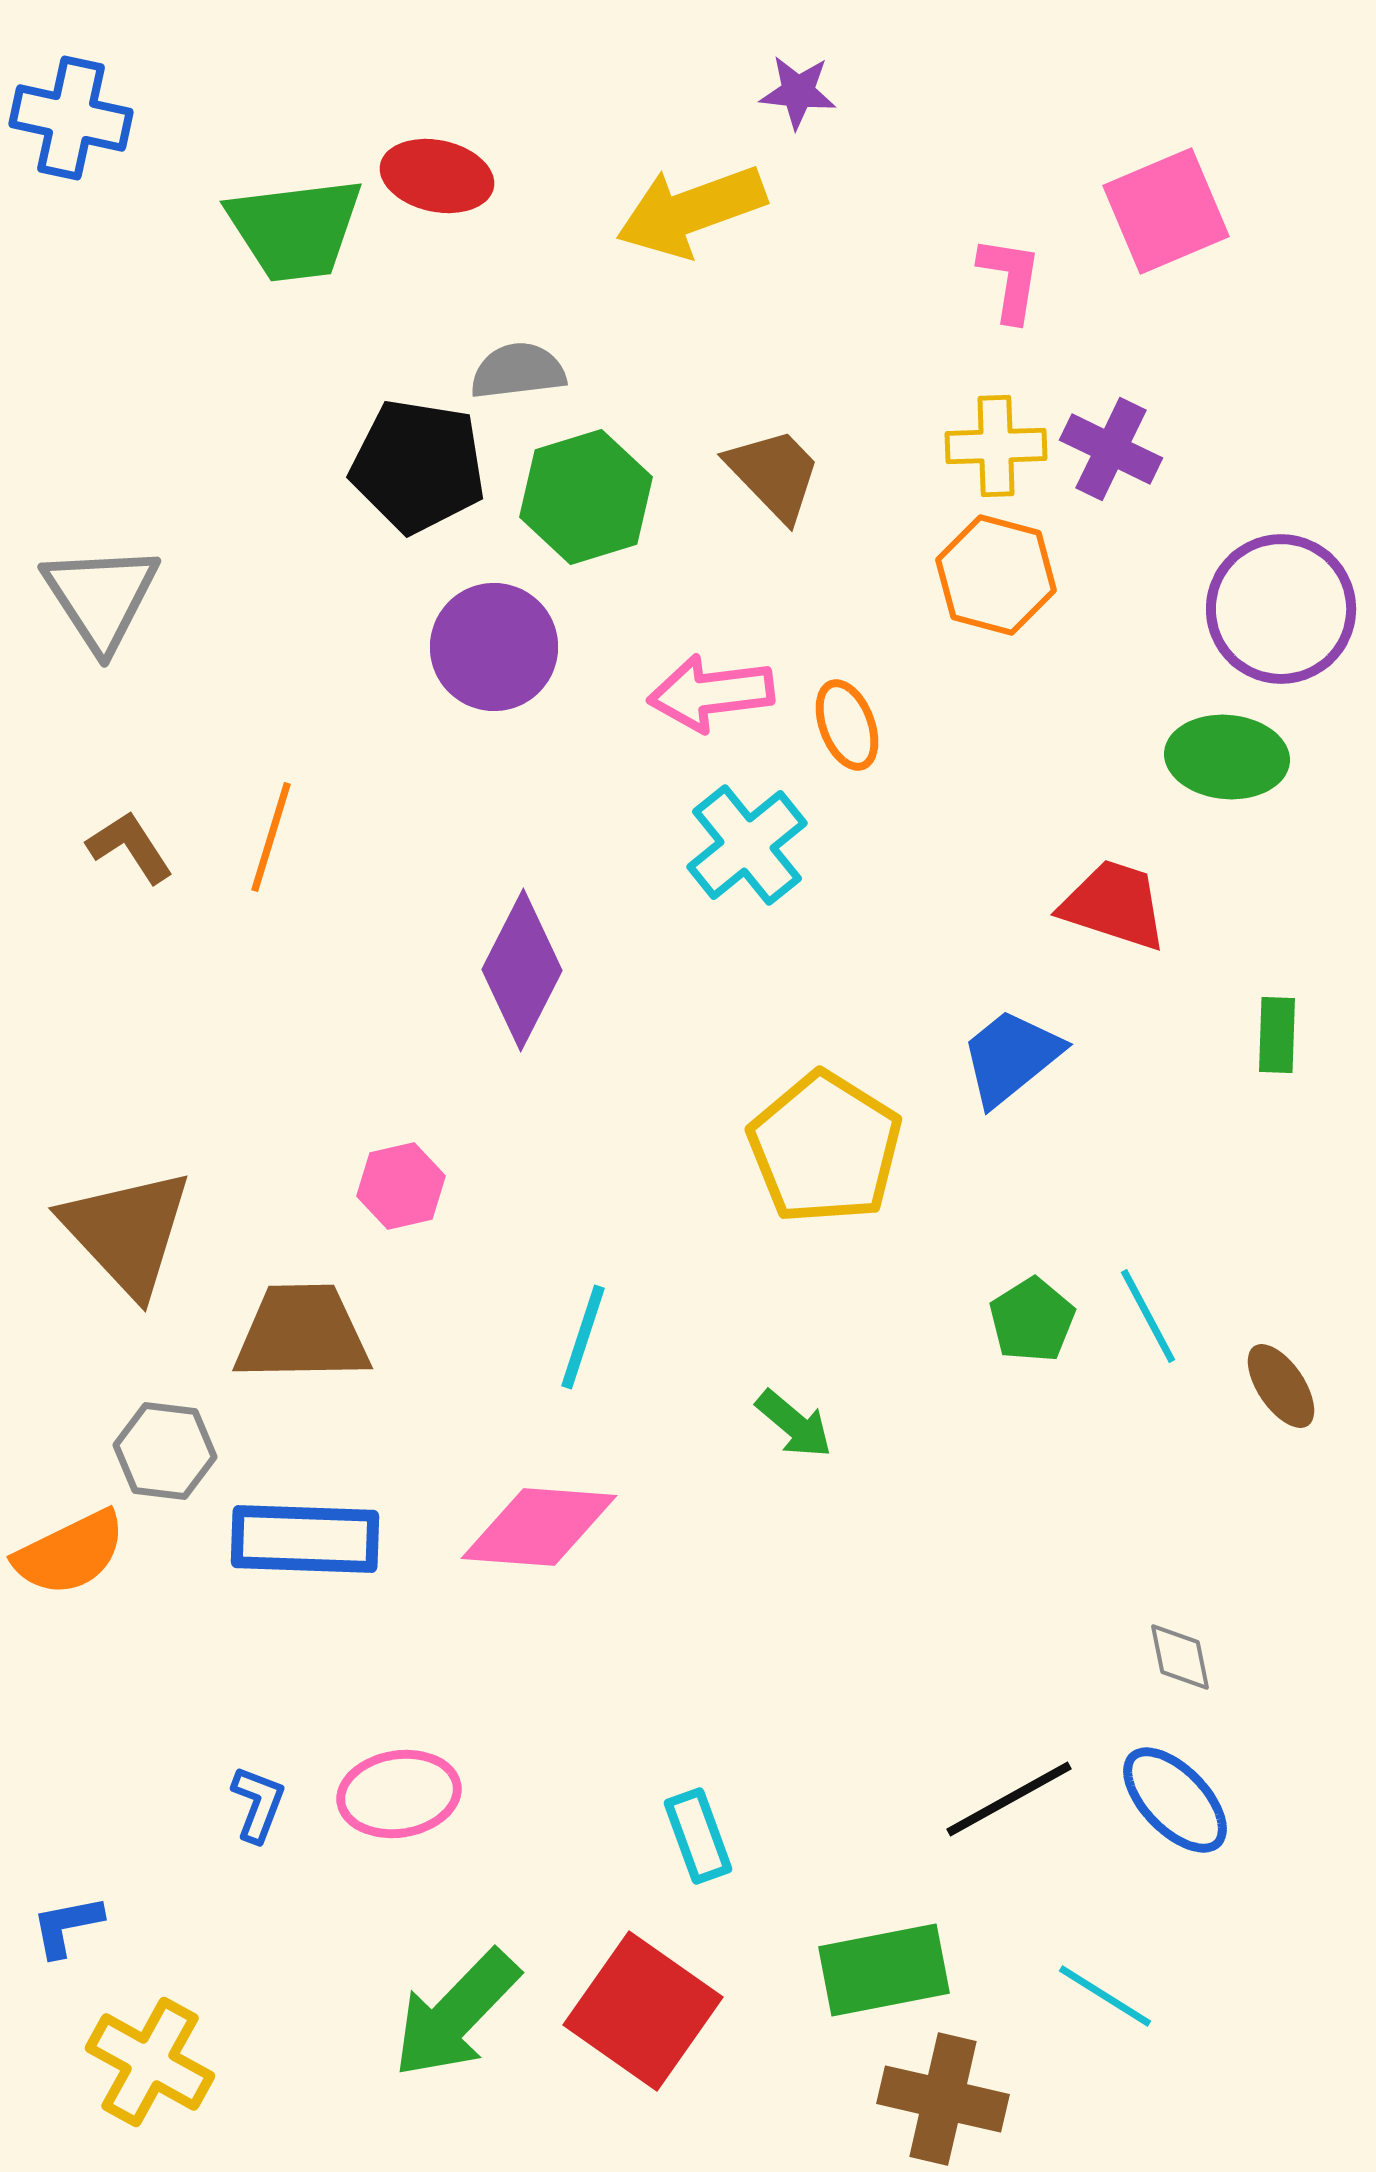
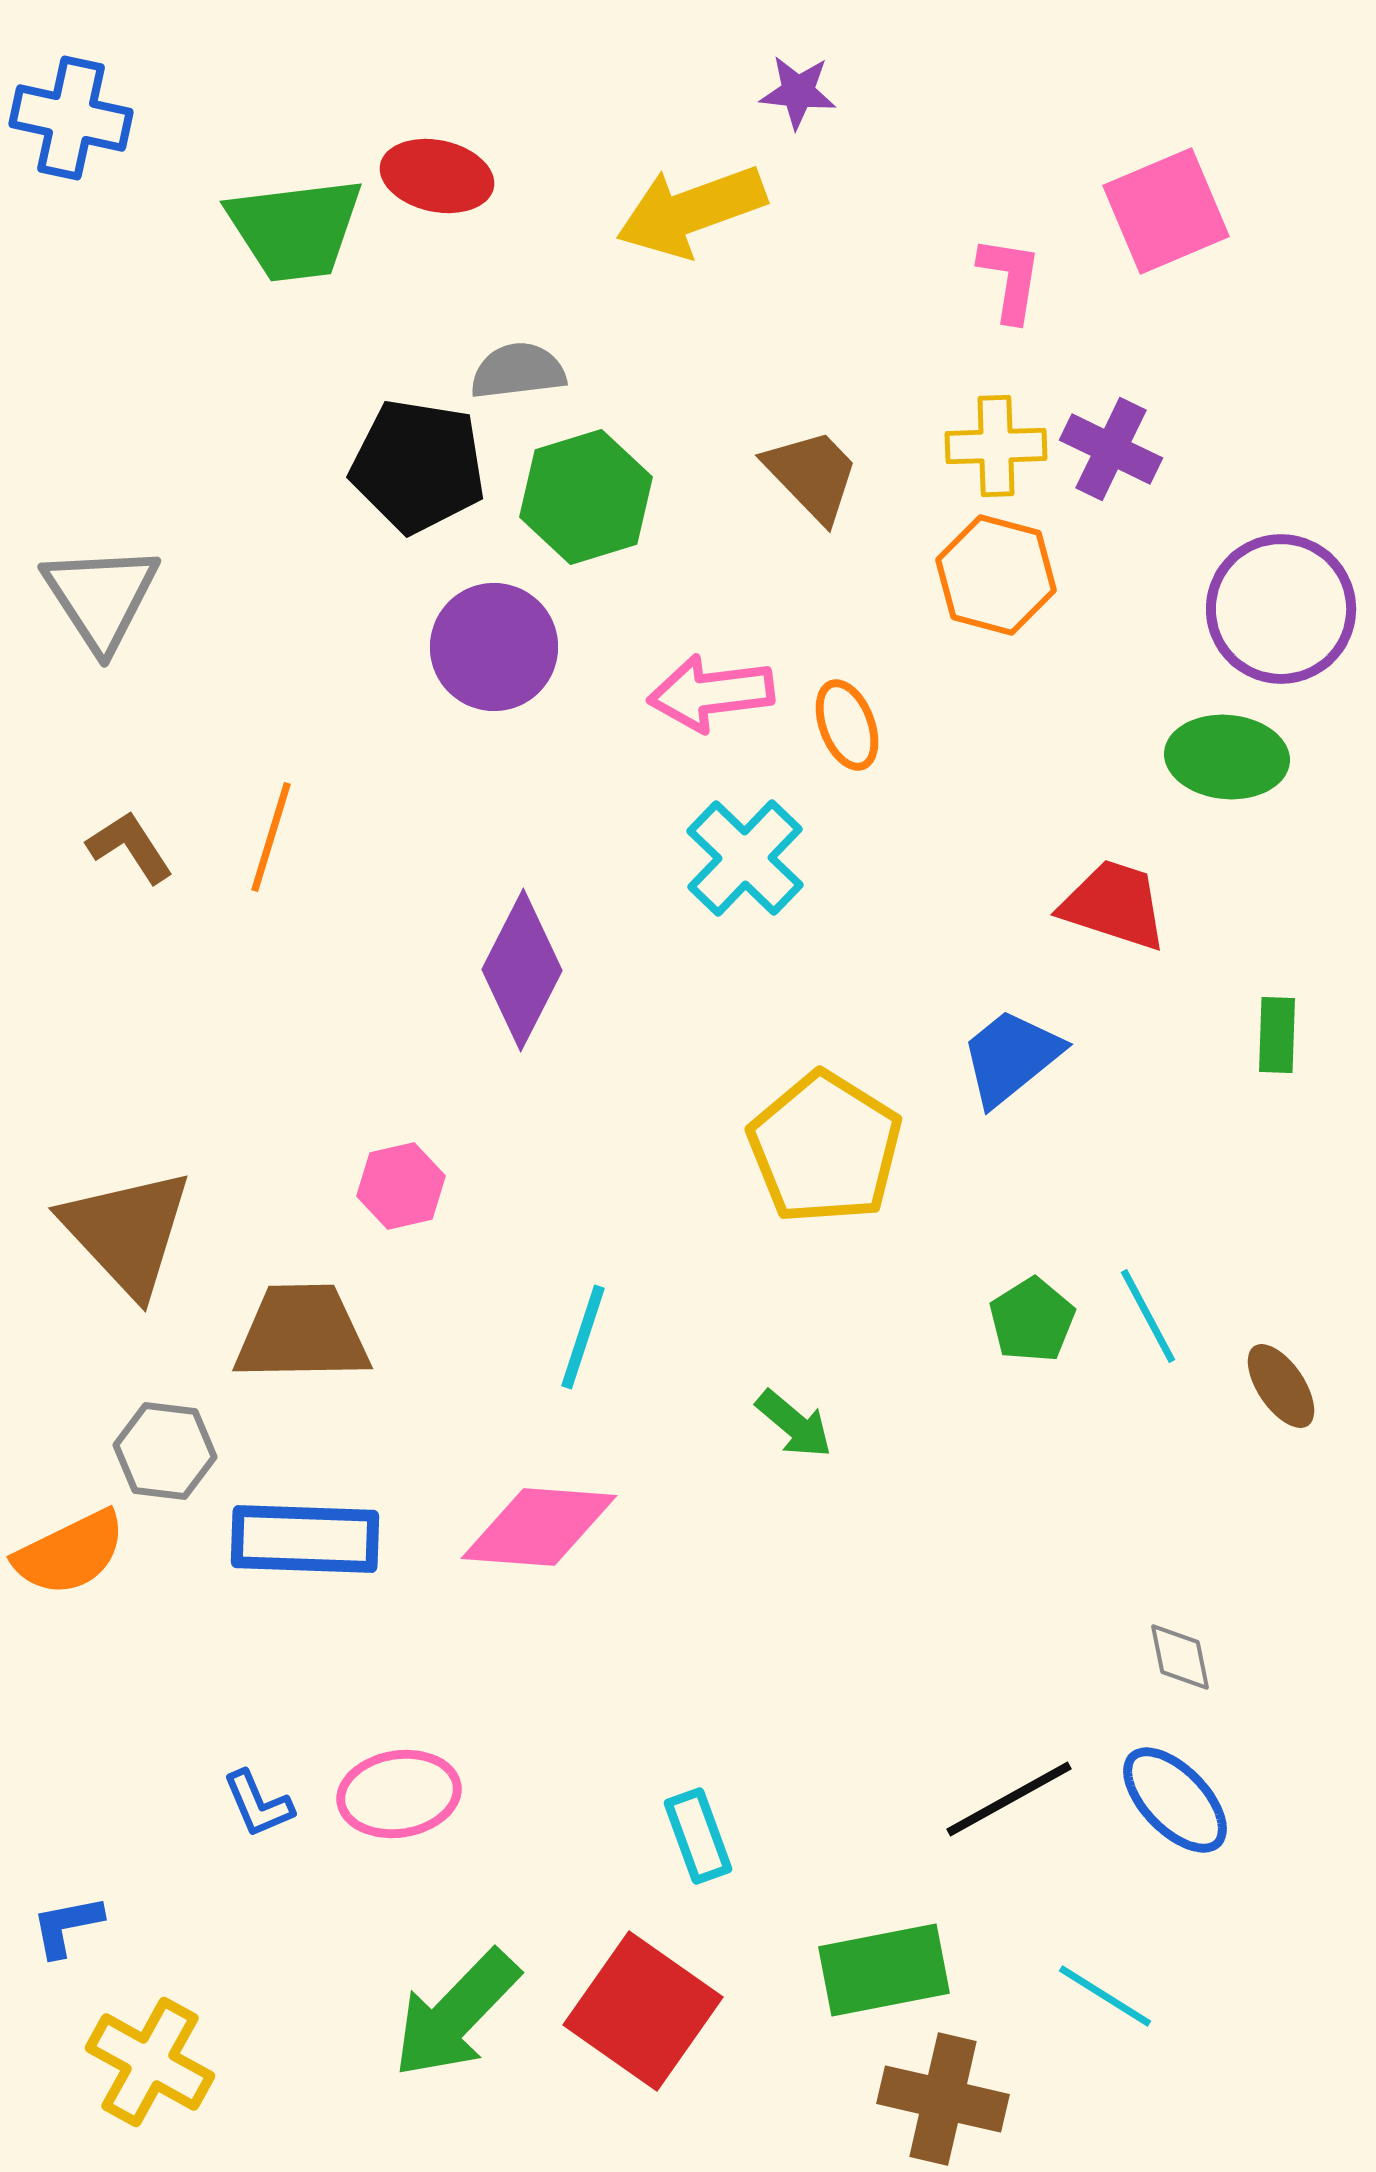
brown trapezoid at (774, 474): moved 38 px right, 1 px down
cyan cross at (747, 845): moved 2 px left, 13 px down; rotated 7 degrees counterclockwise
blue L-shape at (258, 1804): rotated 136 degrees clockwise
